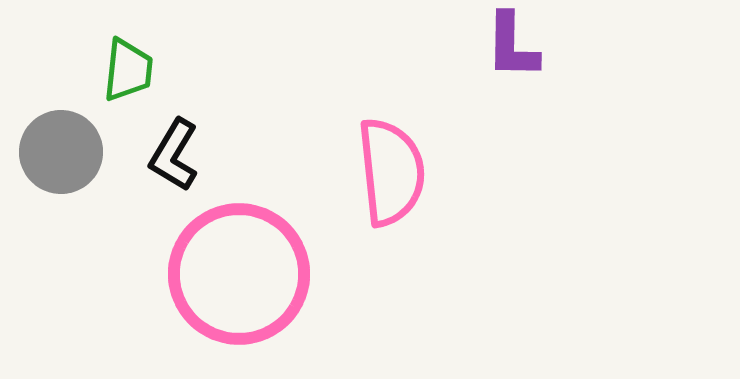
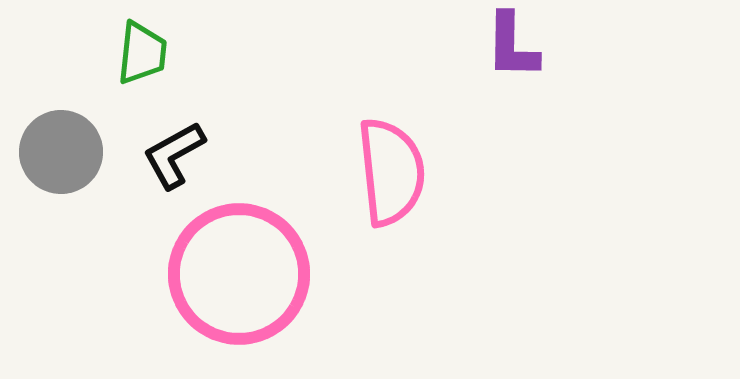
green trapezoid: moved 14 px right, 17 px up
black L-shape: rotated 30 degrees clockwise
